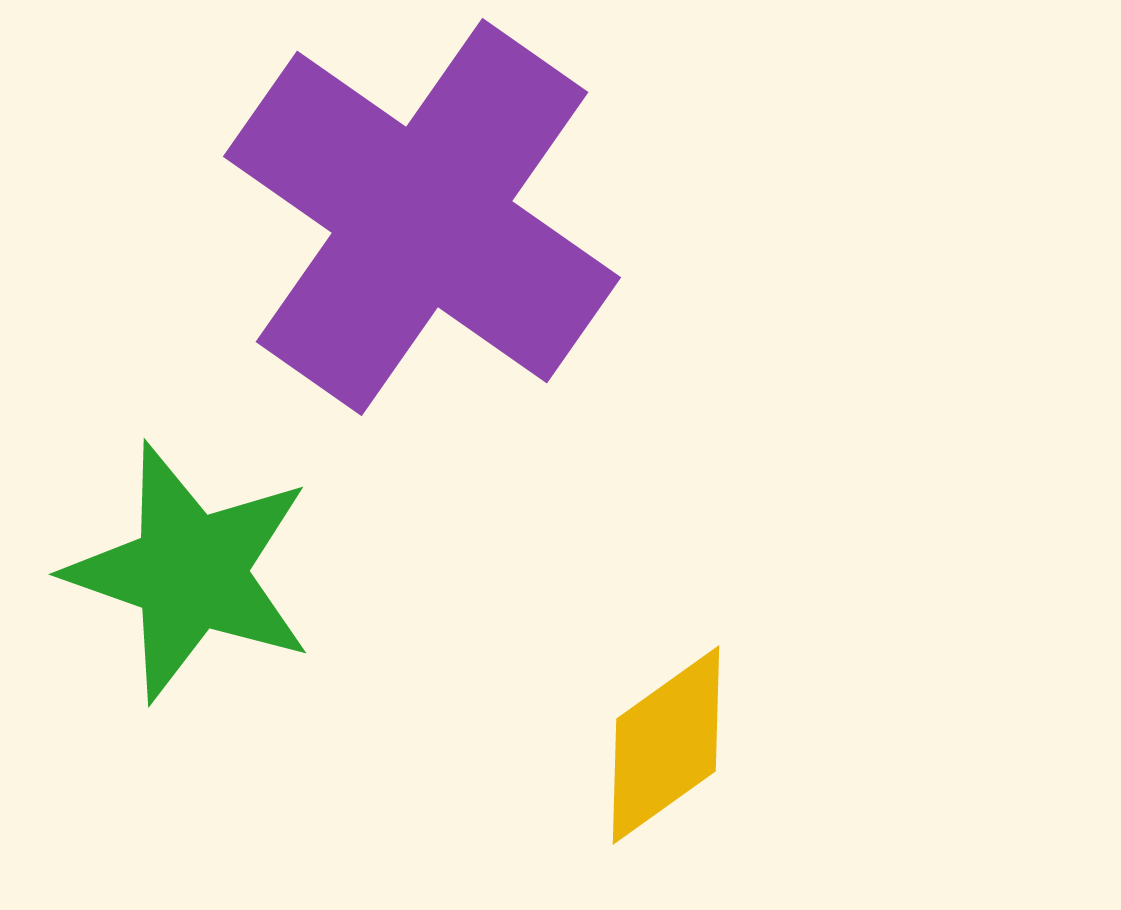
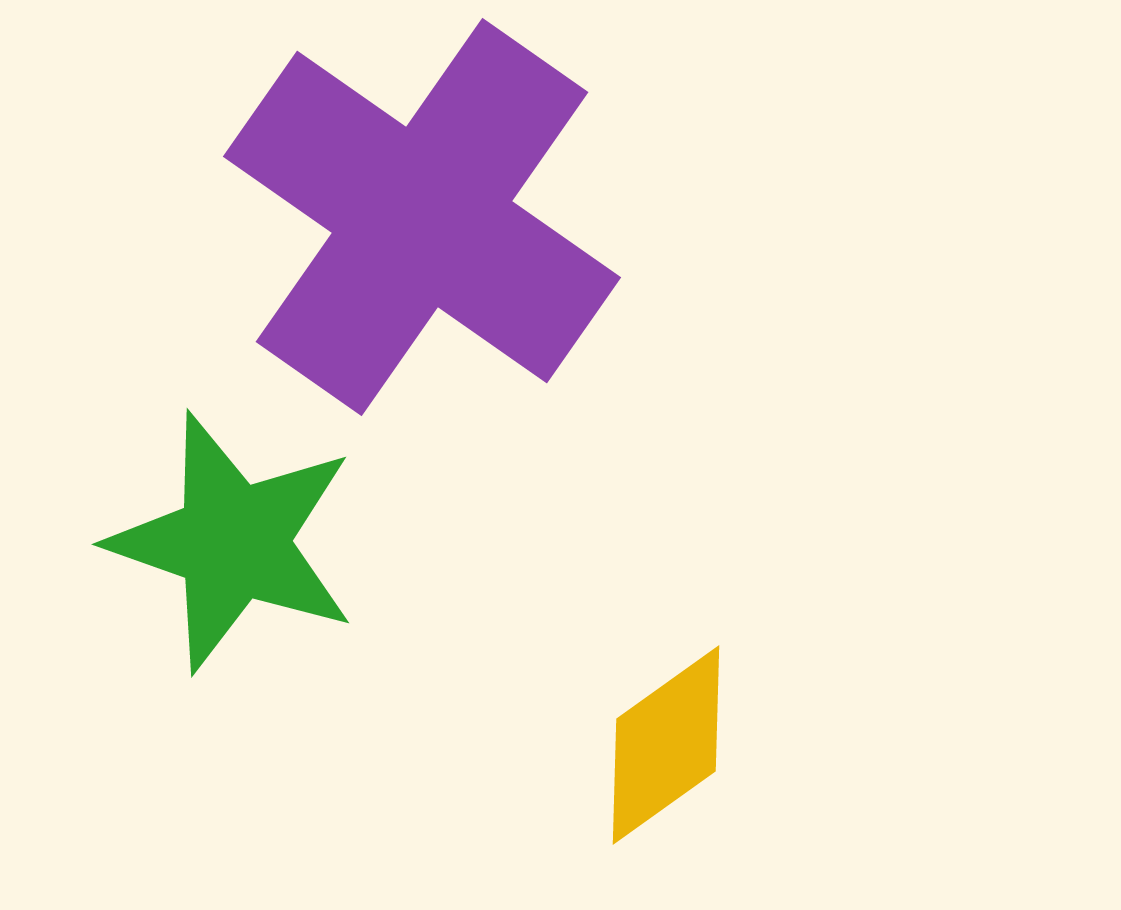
green star: moved 43 px right, 30 px up
